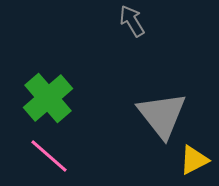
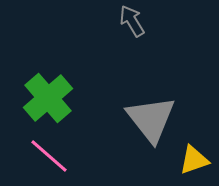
gray triangle: moved 11 px left, 4 px down
yellow triangle: rotated 8 degrees clockwise
